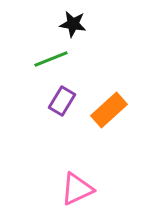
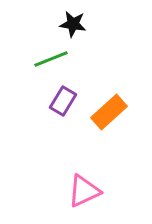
purple rectangle: moved 1 px right
orange rectangle: moved 2 px down
pink triangle: moved 7 px right, 2 px down
